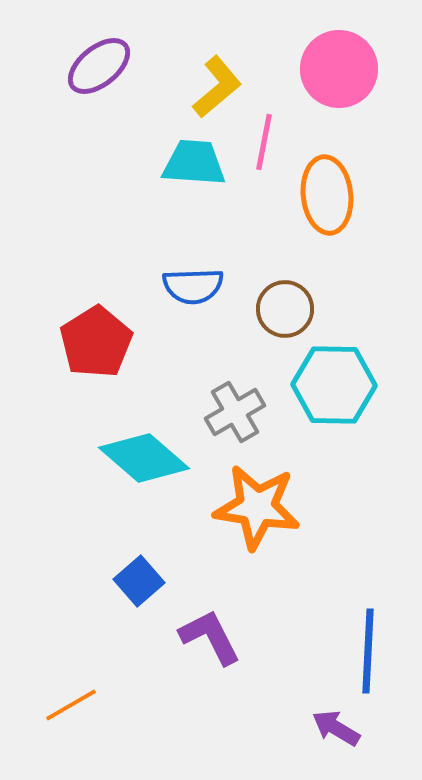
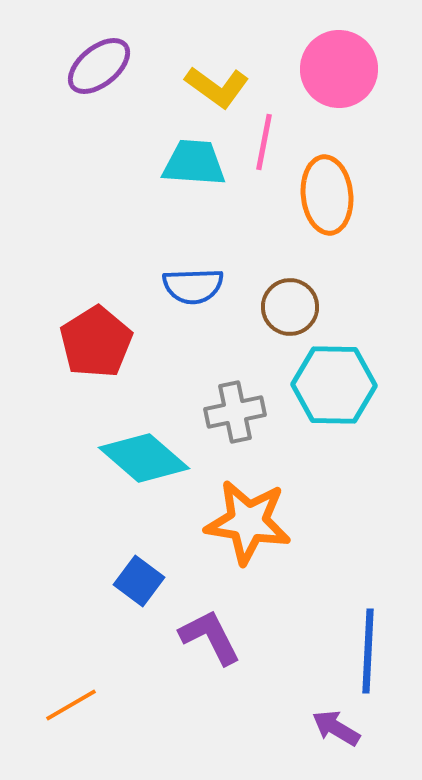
yellow L-shape: rotated 76 degrees clockwise
brown circle: moved 5 px right, 2 px up
gray cross: rotated 18 degrees clockwise
orange star: moved 9 px left, 15 px down
blue square: rotated 12 degrees counterclockwise
